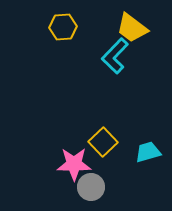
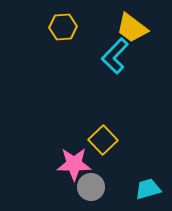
yellow square: moved 2 px up
cyan trapezoid: moved 37 px down
